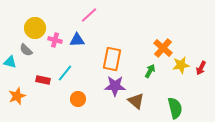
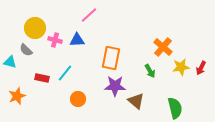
orange cross: moved 1 px up
orange rectangle: moved 1 px left, 1 px up
yellow star: moved 2 px down
green arrow: rotated 120 degrees clockwise
red rectangle: moved 1 px left, 2 px up
